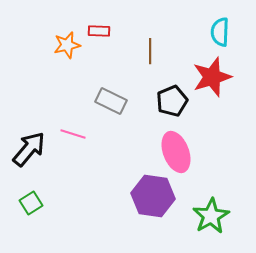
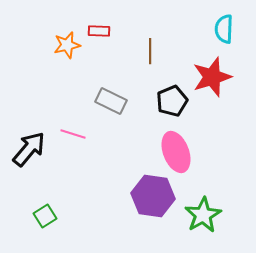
cyan semicircle: moved 4 px right, 3 px up
green square: moved 14 px right, 13 px down
green star: moved 8 px left, 1 px up
